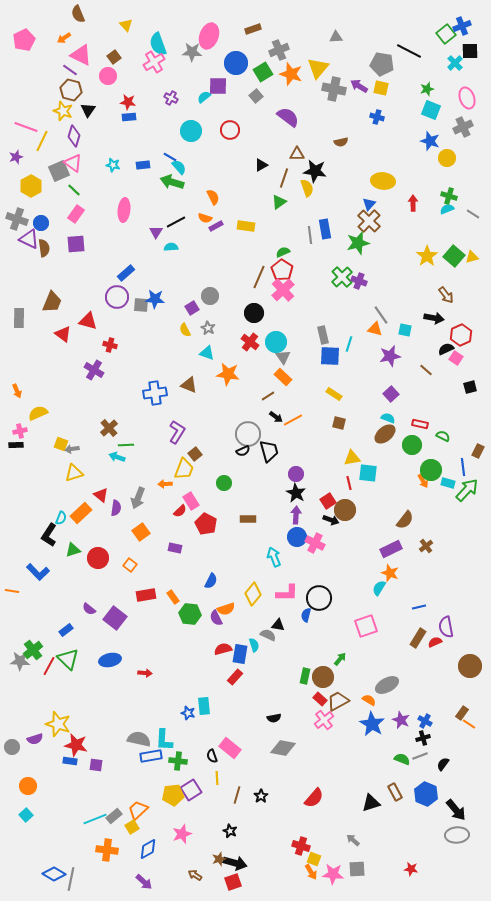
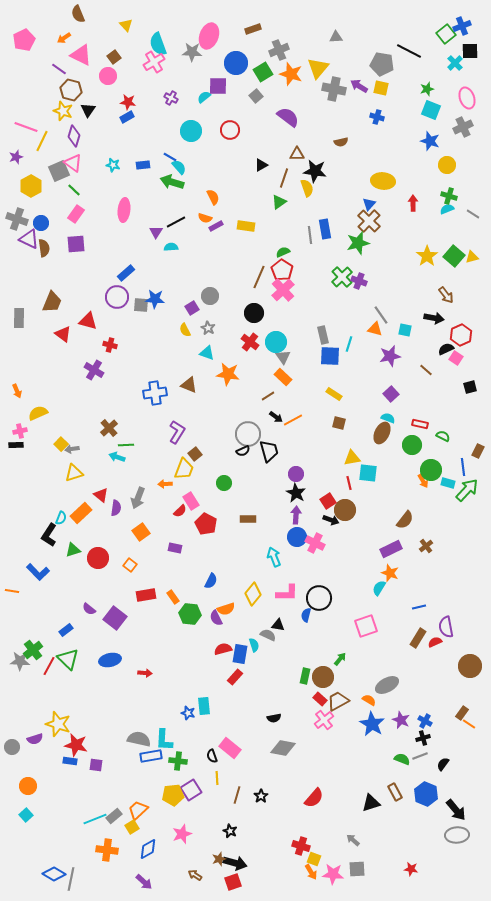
purple line at (70, 70): moved 11 px left, 1 px up
blue rectangle at (129, 117): moved 2 px left; rotated 24 degrees counterclockwise
yellow circle at (447, 158): moved 7 px down
brown ellipse at (385, 434): moved 3 px left, 1 px up; rotated 25 degrees counterclockwise
yellow square at (61, 444): rotated 24 degrees clockwise
